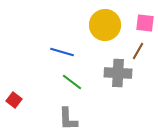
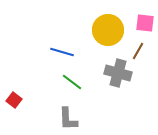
yellow circle: moved 3 px right, 5 px down
gray cross: rotated 12 degrees clockwise
